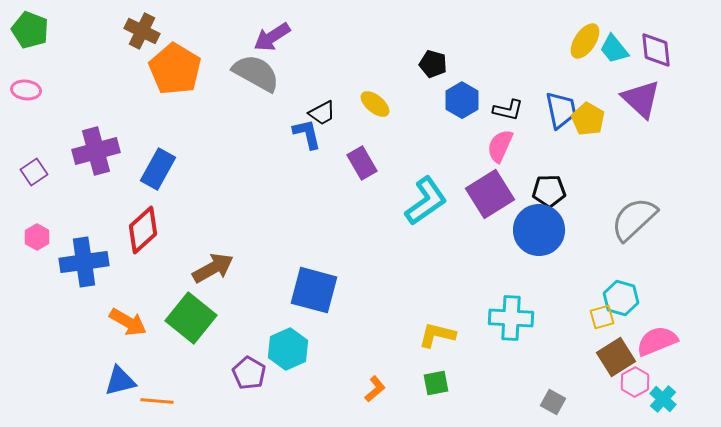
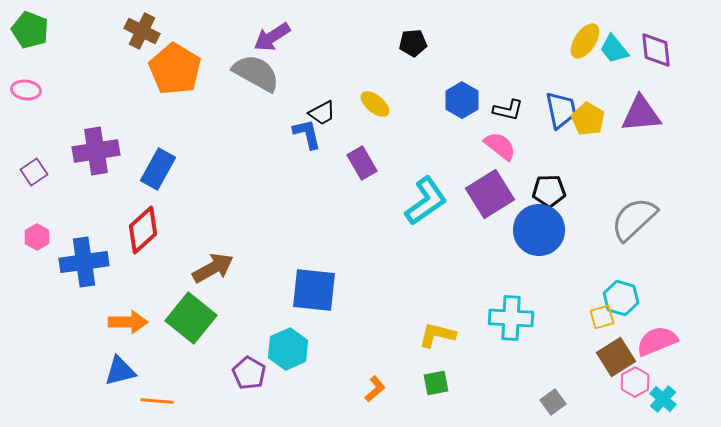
black pentagon at (433, 64): moved 20 px left, 21 px up; rotated 20 degrees counterclockwise
purple triangle at (641, 99): moved 15 px down; rotated 48 degrees counterclockwise
pink semicircle at (500, 146): rotated 104 degrees clockwise
purple cross at (96, 151): rotated 6 degrees clockwise
blue square at (314, 290): rotated 9 degrees counterclockwise
orange arrow at (128, 322): rotated 30 degrees counterclockwise
blue triangle at (120, 381): moved 10 px up
gray square at (553, 402): rotated 25 degrees clockwise
